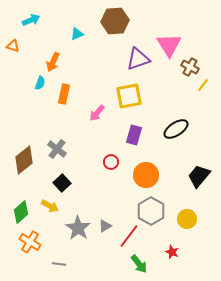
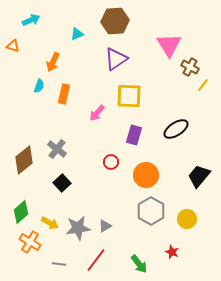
purple triangle: moved 22 px left; rotated 15 degrees counterclockwise
cyan semicircle: moved 1 px left, 3 px down
yellow square: rotated 12 degrees clockwise
yellow arrow: moved 17 px down
gray star: rotated 30 degrees clockwise
red line: moved 33 px left, 24 px down
